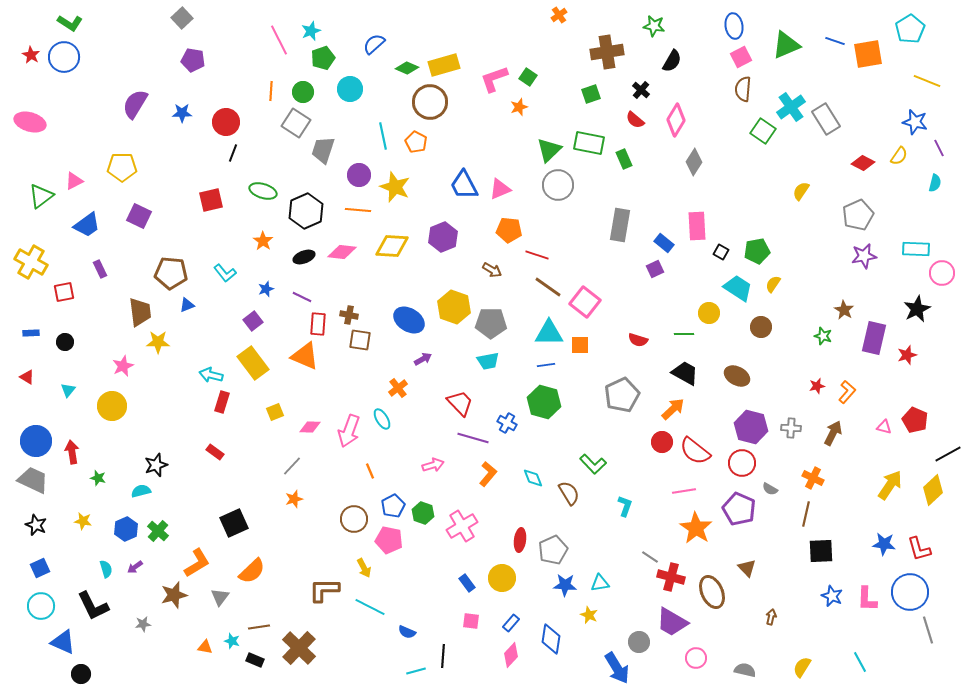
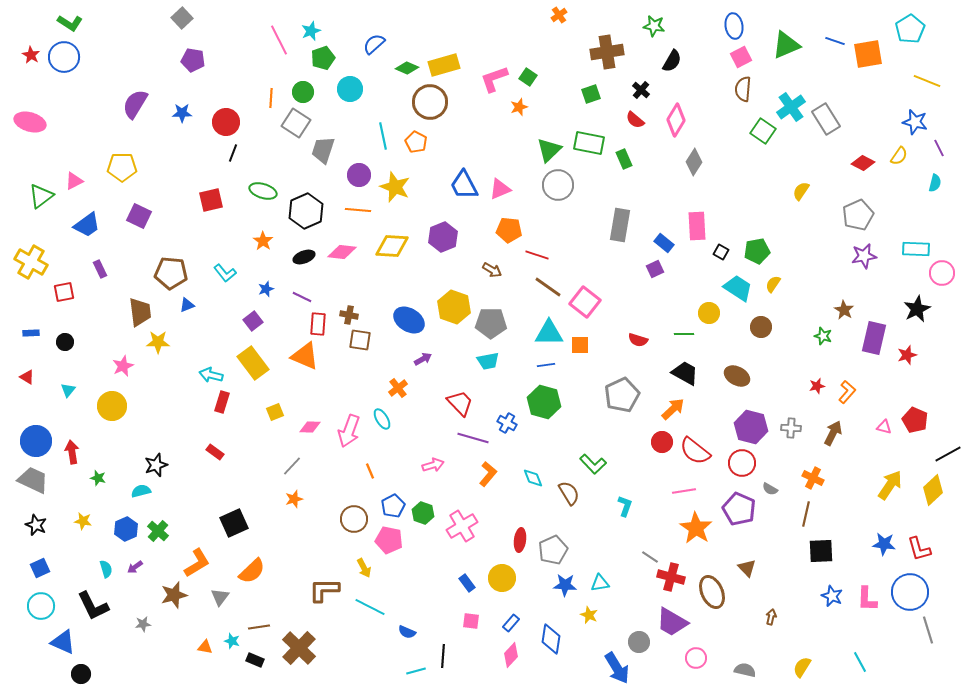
orange line at (271, 91): moved 7 px down
